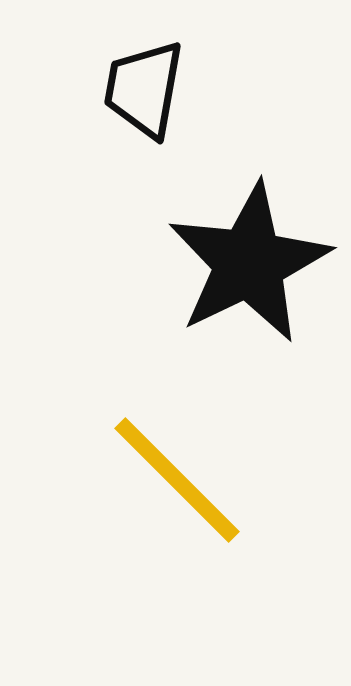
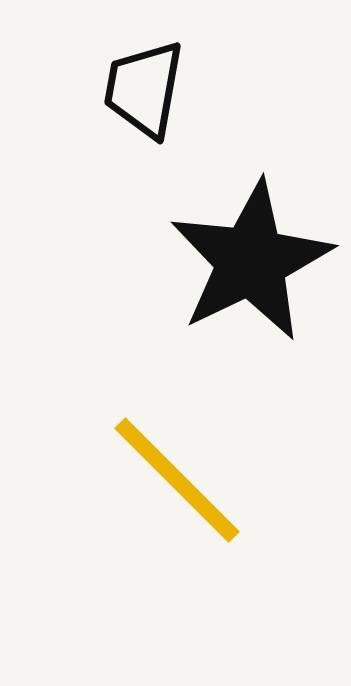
black star: moved 2 px right, 2 px up
